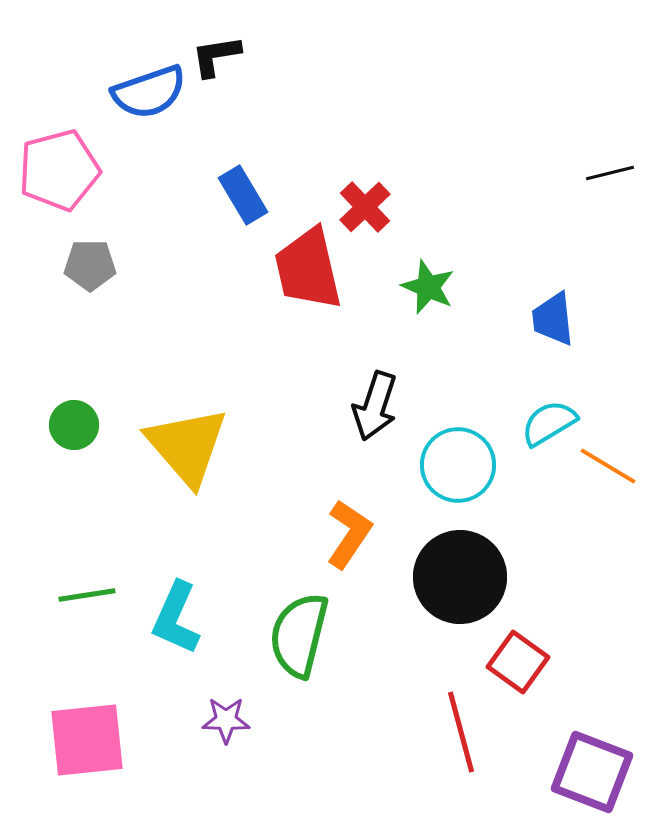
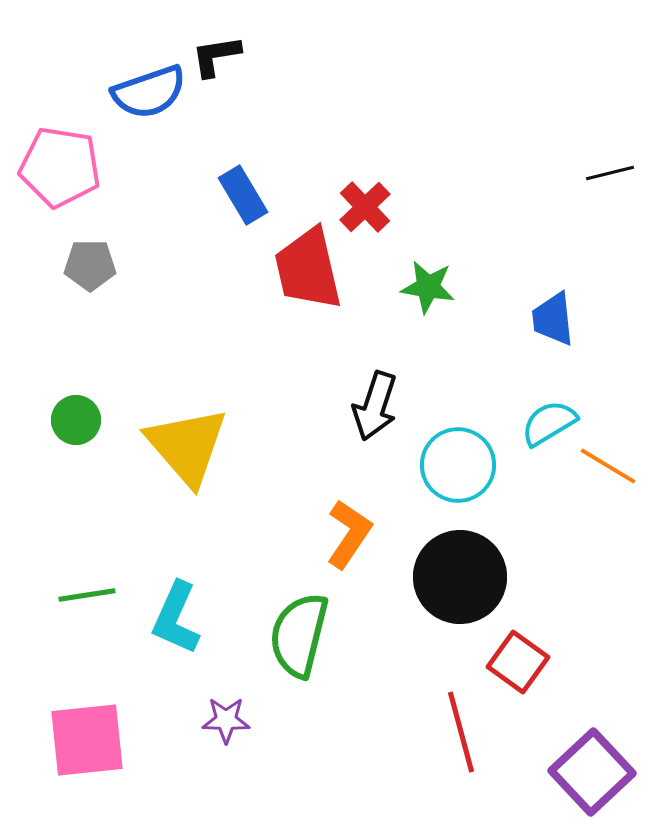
pink pentagon: moved 1 px right, 3 px up; rotated 24 degrees clockwise
green star: rotated 14 degrees counterclockwise
green circle: moved 2 px right, 5 px up
purple square: rotated 26 degrees clockwise
